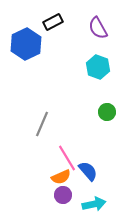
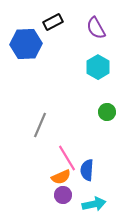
purple semicircle: moved 2 px left
blue hexagon: rotated 24 degrees clockwise
cyan hexagon: rotated 10 degrees clockwise
gray line: moved 2 px left, 1 px down
blue semicircle: moved 1 px left, 1 px up; rotated 135 degrees counterclockwise
